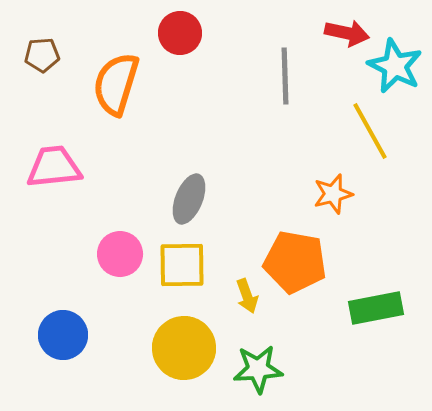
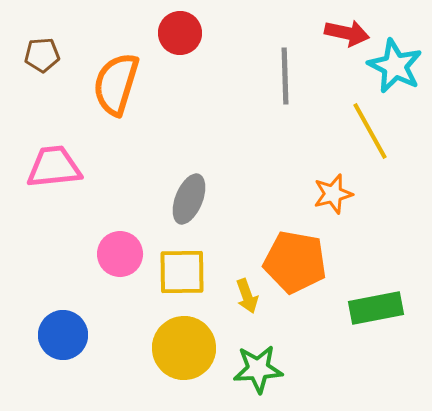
yellow square: moved 7 px down
